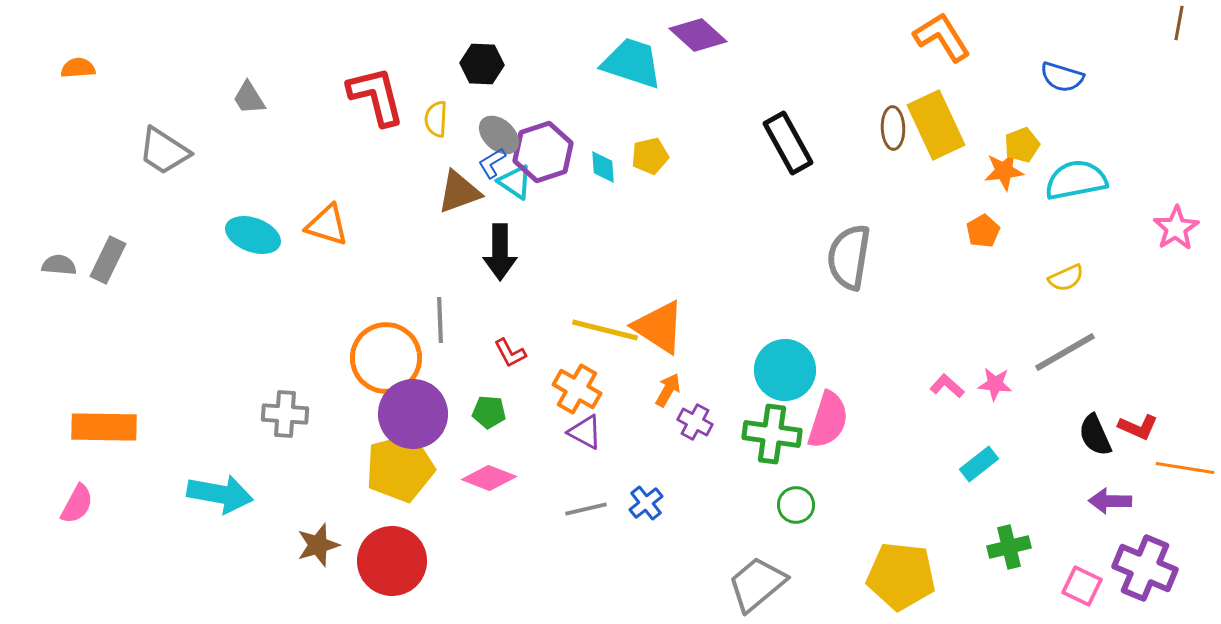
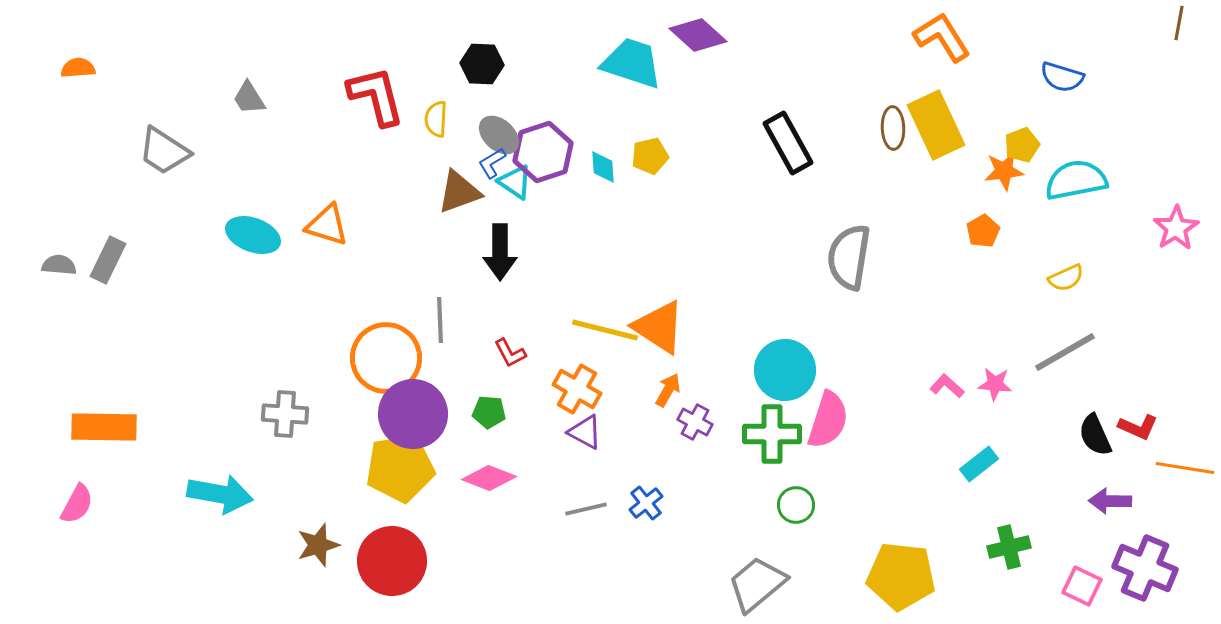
green cross at (772, 434): rotated 8 degrees counterclockwise
yellow pentagon at (400, 468): rotated 6 degrees clockwise
